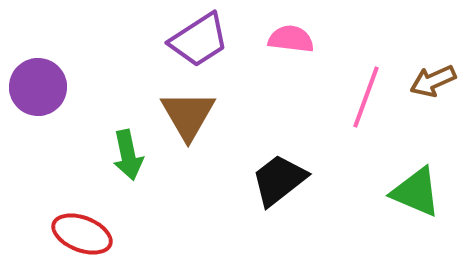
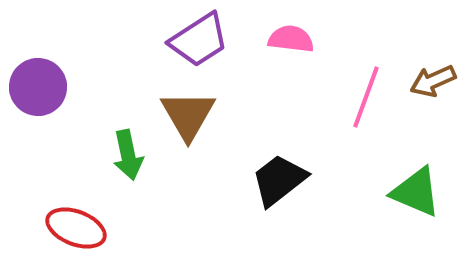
red ellipse: moved 6 px left, 6 px up
